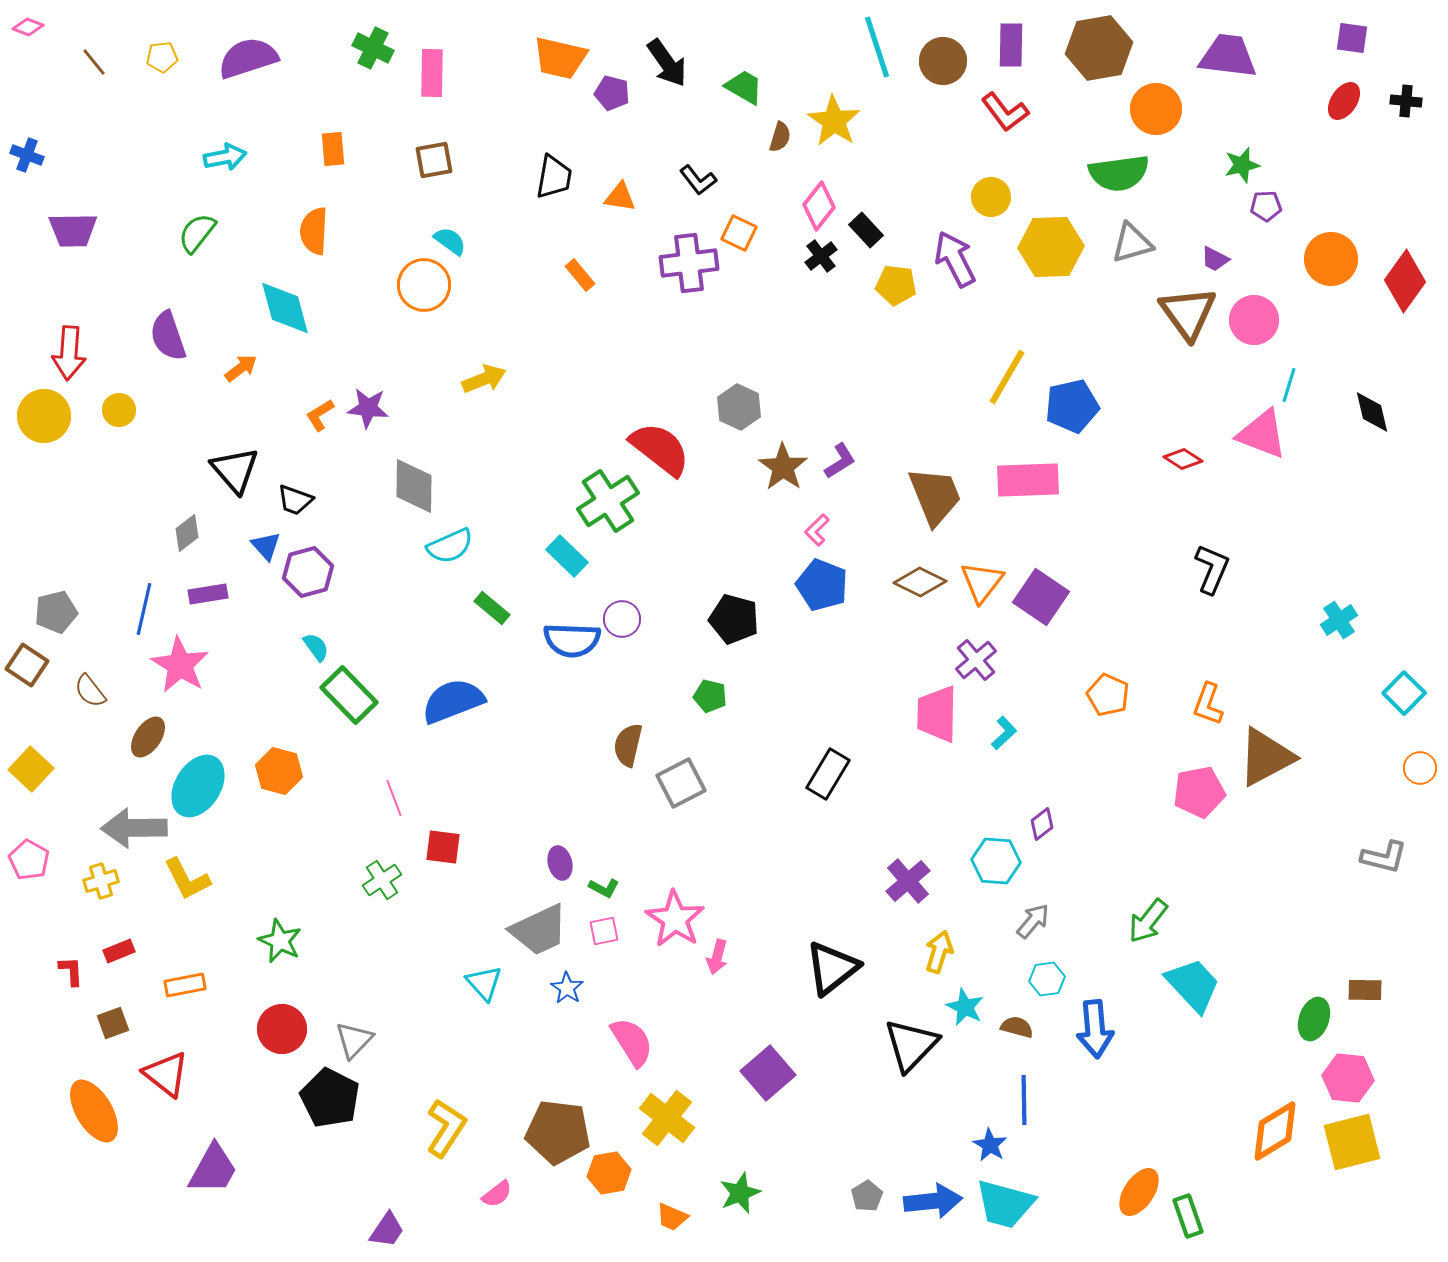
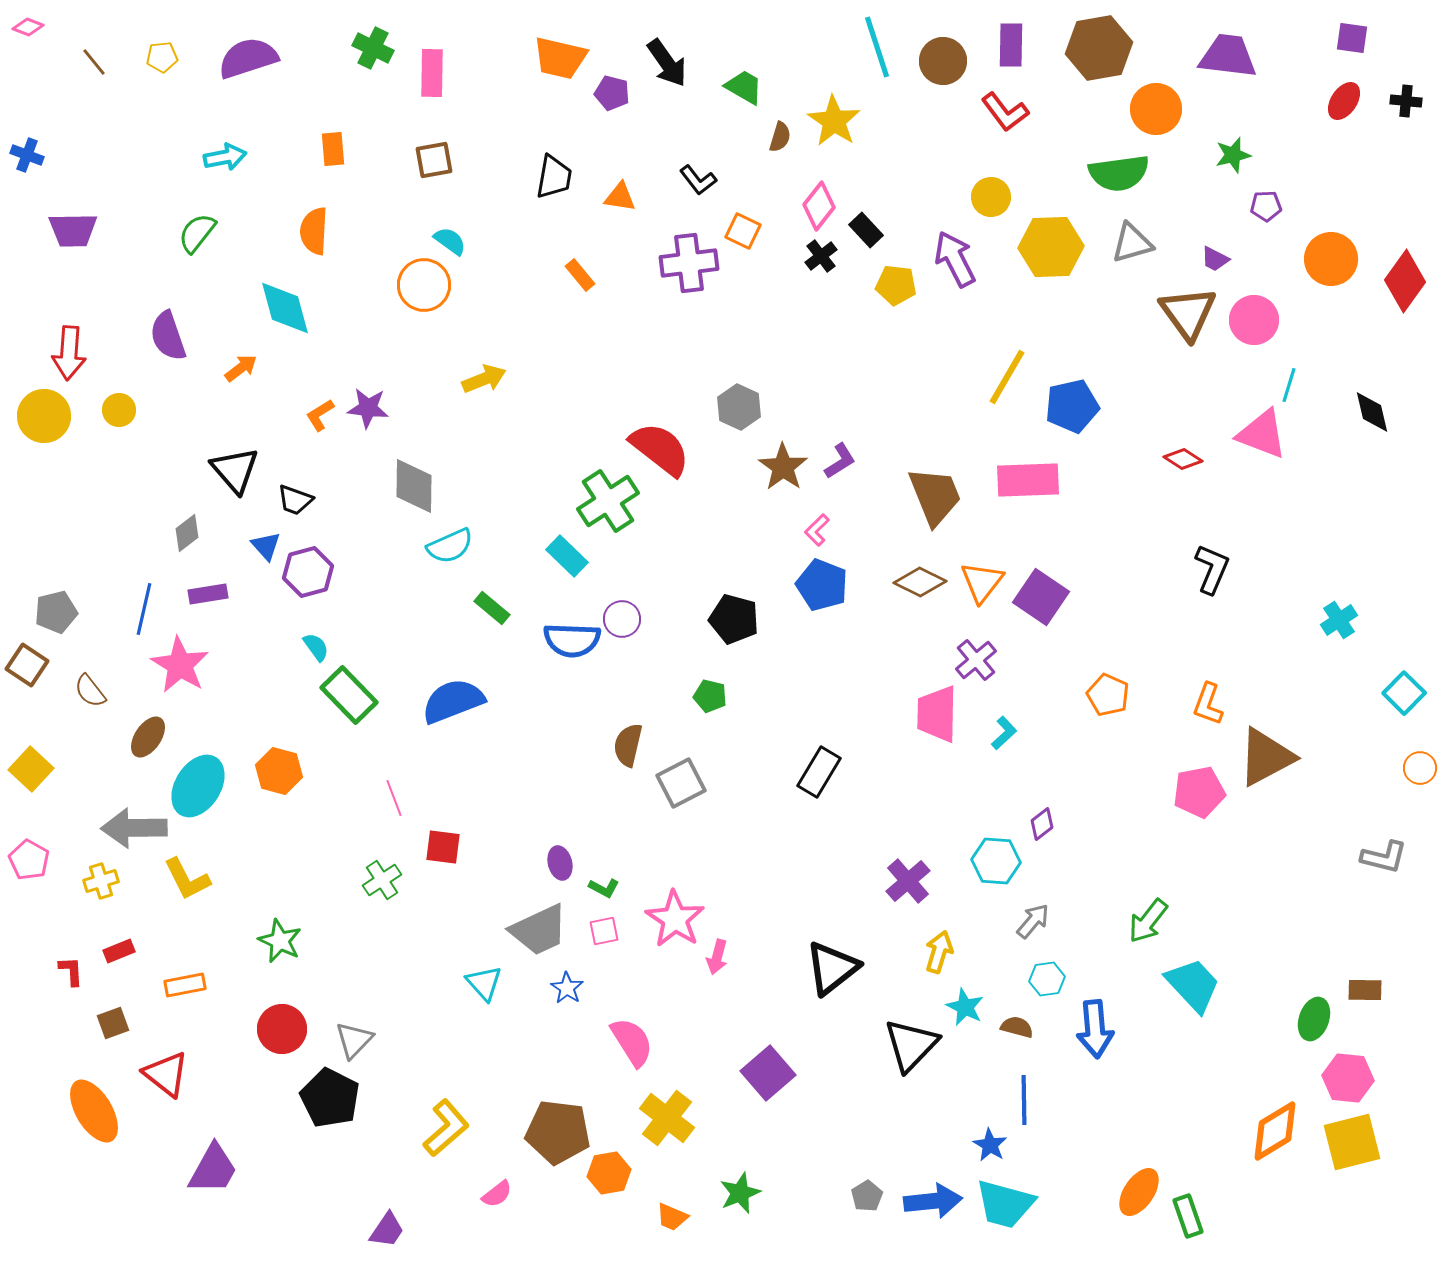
green star at (1242, 165): moved 9 px left, 10 px up
orange square at (739, 233): moved 4 px right, 2 px up
black rectangle at (828, 774): moved 9 px left, 2 px up
yellow L-shape at (446, 1128): rotated 16 degrees clockwise
